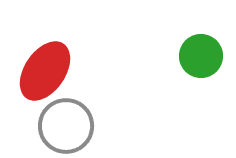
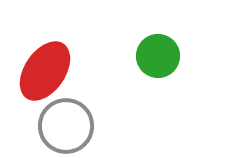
green circle: moved 43 px left
